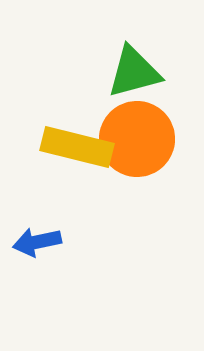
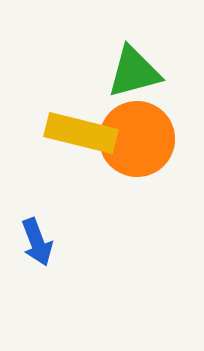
yellow rectangle: moved 4 px right, 14 px up
blue arrow: rotated 99 degrees counterclockwise
